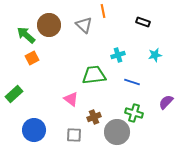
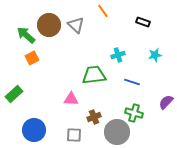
orange line: rotated 24 degrees counterclockwise
gray triangle: moved 8 px left
pink triangle: rotated 35 degrees counterclockwise
